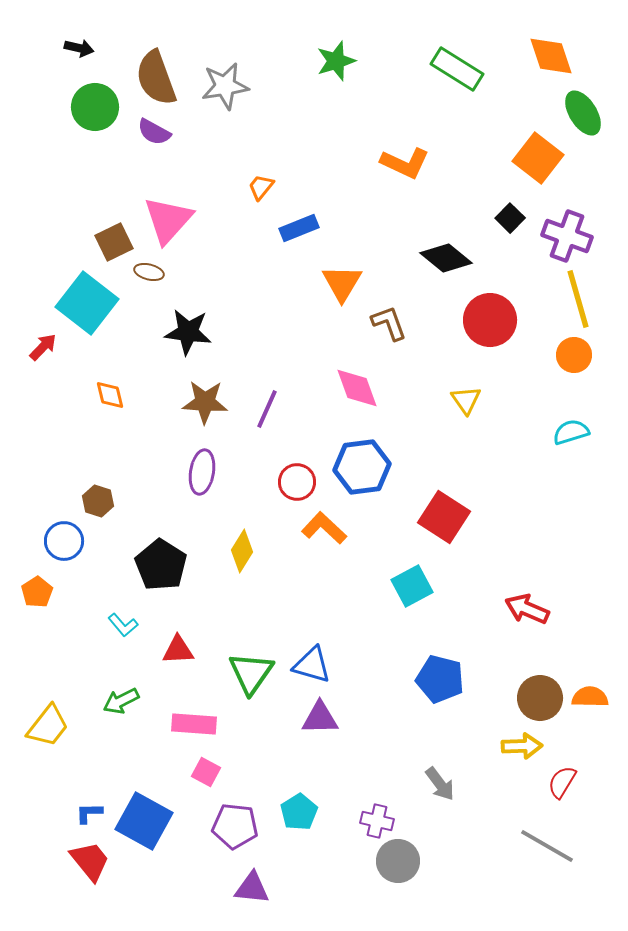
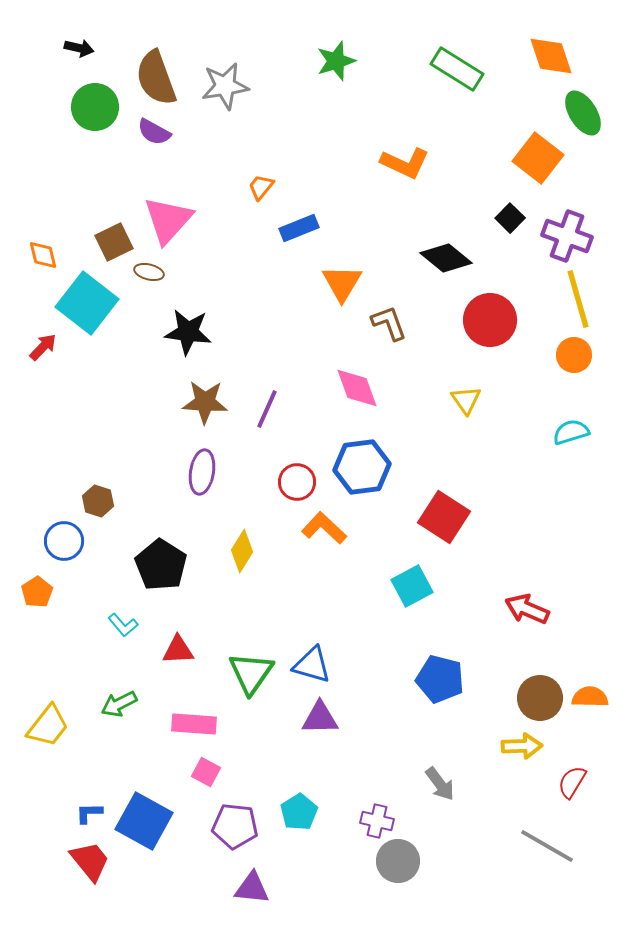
orange diamond at (110, 395): moved 67 px left, 140 px up
green arrow at (121, 701): moved 2 px left, 3 px down
red semicircle at (562, 782): moved 10 px right
